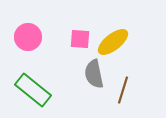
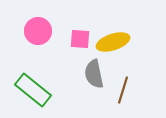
pink circle: moved 10 px right, 6 px up
yellow ellipse: rotated 20 degrees clockwise
